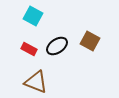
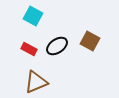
brown triangle: rotated 45 degrees counterclockwise
